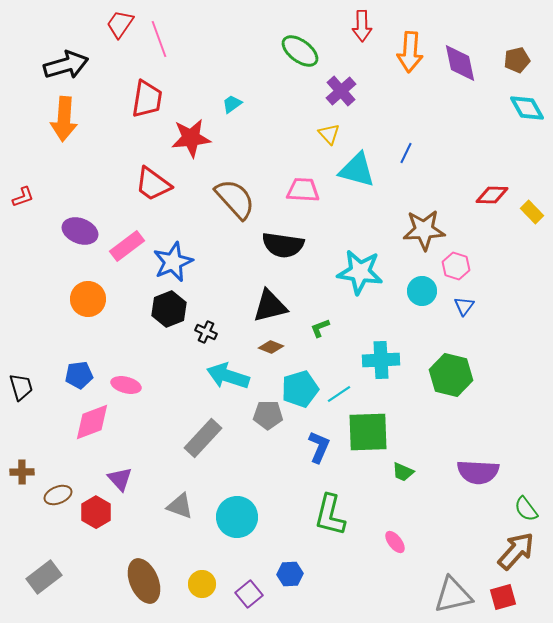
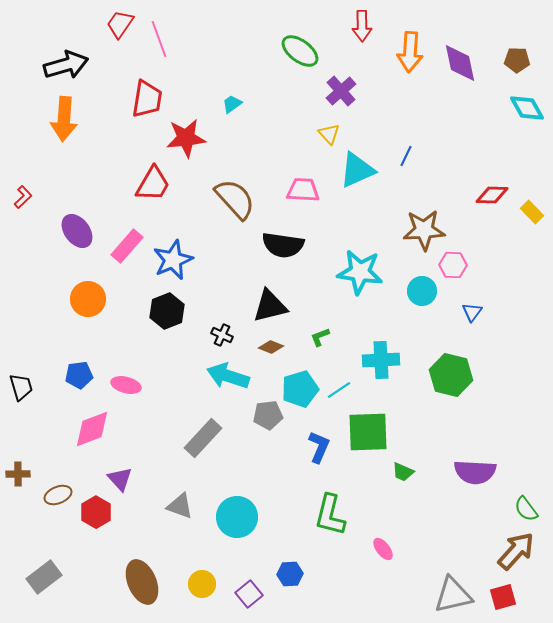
brown pentagon at (517, 60): rotated 15 degrees clockwise
red star at (191, 138): moved 5 px left
blue line at (406, 153): moved 3 px down
cyan triangle at (357, 170): rotated 39 degrees counterclockwise
red trapezoid at (153, 184): rotated 96 degrees counterclockwise
red L-shape at (23, 197): rotated 25 degrees counterclockwise
purple ellipse at (80, 231): moved 3 px left; rotated 32 degrees clockwise
pink rectangle at (127, 246): rotated 12 degrees counterclockwise
blue star at (173, 262): moved 2 px up
pink hexagon at (456, 266): moved 3 px left, 1 px up; rotated 16 degrees counterclockwise
blue triangle at (464, 306): moved 8 px right, 6 px down
black hexagon at (169, 309): moved 2 px left, 2 px down
green L-shape at (320, 328): moved 9 px down
black cross at (206, 332): moved 16 px right, 3 px down
cyan line at (339, 394): moved 4 px up
gray pentagon at (268, 415): rotated 8 degrees counterclockwise
pink diamond at (92, 422): moved 7 px down
brown cross at (22, 472): moved 4 px left, 2 px down
purple semicircle at (478, 472): moved 3 px left
pink ellipse at (395, 542): moved 12 px left, 7 px down
brown ellipse at (144, 581): moved 2 px left, 1 px down
